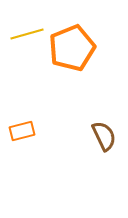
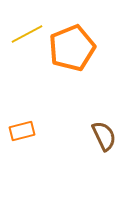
yellow line: rotated 12 degrees counterclockwise
